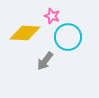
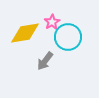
pink star: moved 6 px down; rotated 21 degrees clockwise
yellow diamond: rotated 12 degrees counterclockwise
